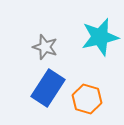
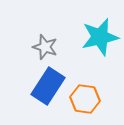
blue rectangle: moved 2 px up
orange hexagon: moved 2 px left; rotated 8 degrees counterclockwise
